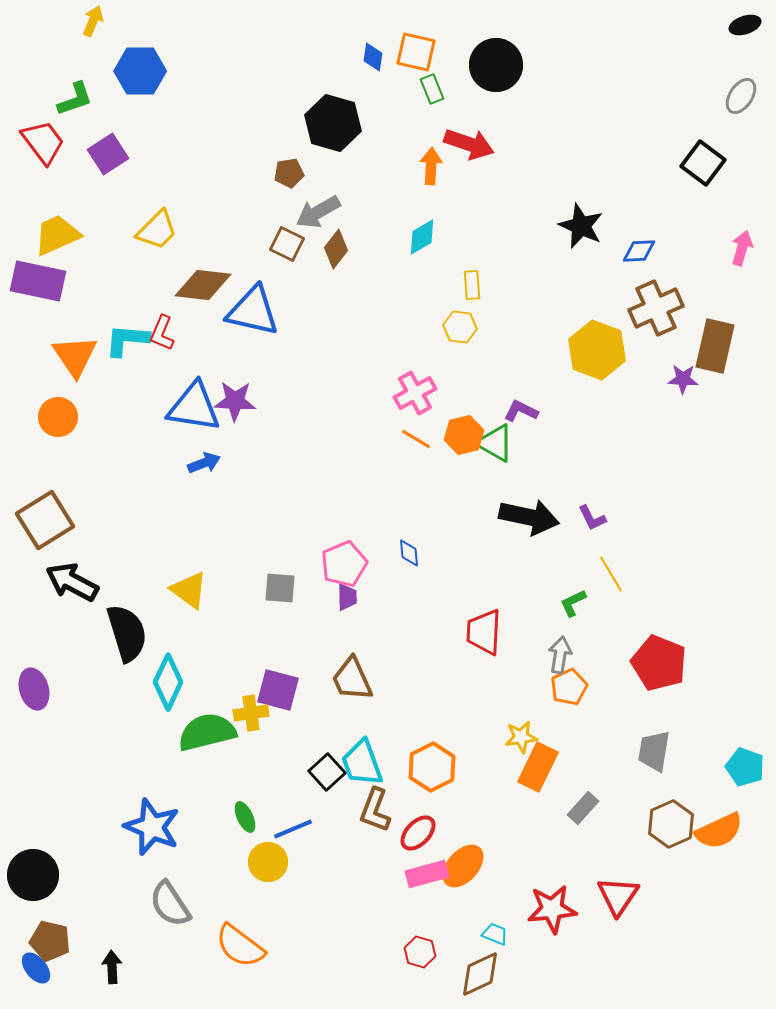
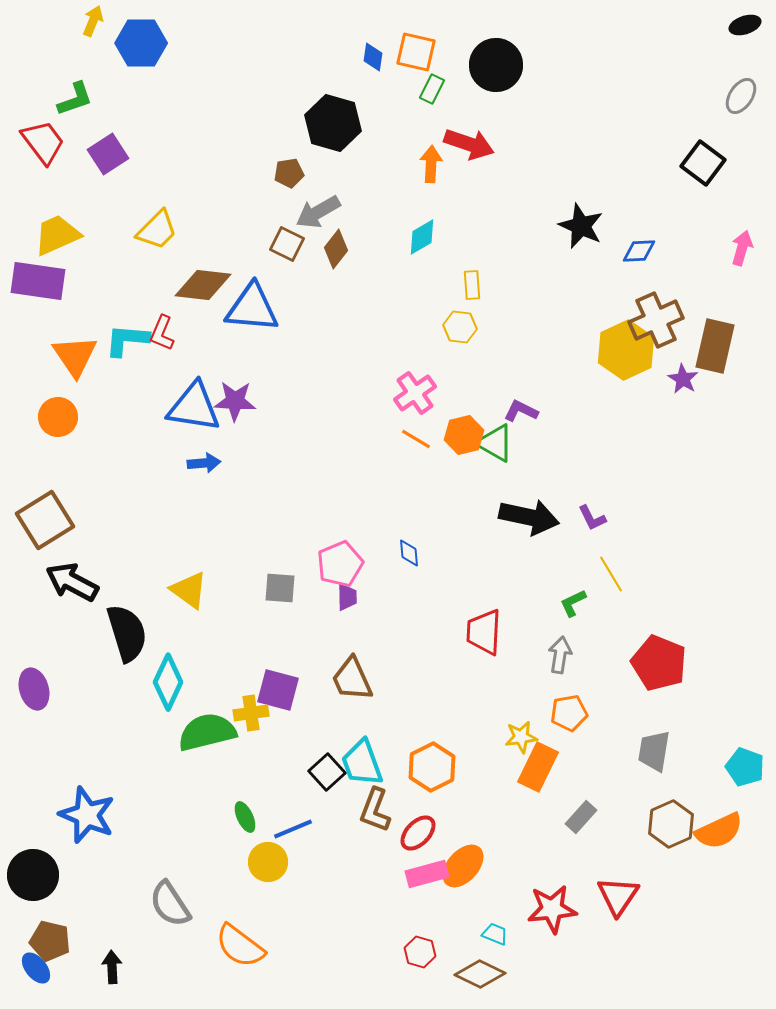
blue hexagon at (140, 71): moved 1 px right, 28 px up
green rectangle at (432, 89): rotated 48 degrees clockwise
orange arrow at (431, 166): moved 2 px up
purple rectangle at (38, 281): rotated 4 degrees counterclockwise
brown cross at (656, 308): moved 12 px down
blue triangle at (253, 311): moved 1 px left, 3 px up; rotated 8 degrees counterclockwise
yellow hexagon at (597, 350): moved 29 px right; rotated 14 degrees clockwise
purple star at (683, 379): rotated 28 degrees clockwise
pink cross at (415, 393): rotated 6 degrees counterclockwise
blue arrow at (204, 463): rotated 16 degrees clockwise
pink pentagon at (344, 564): moved 4 px left
orange pentagon at (569, 687): moved 26 px down; rotated 15 degrees clockwise
gray rectangle at (583, 808): moved 2 px left, 9 px down
blue star at (152, 827): moved 65 px left, 12 px up
brown diamond at (480, 974): rotated 51 degrees clockwise
